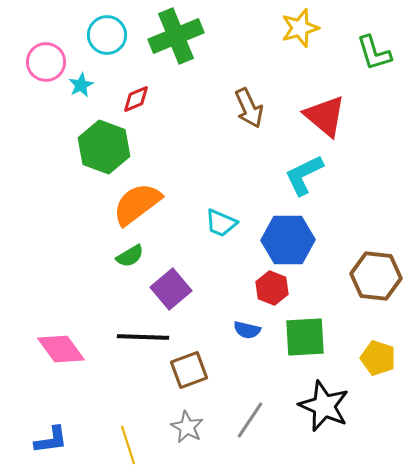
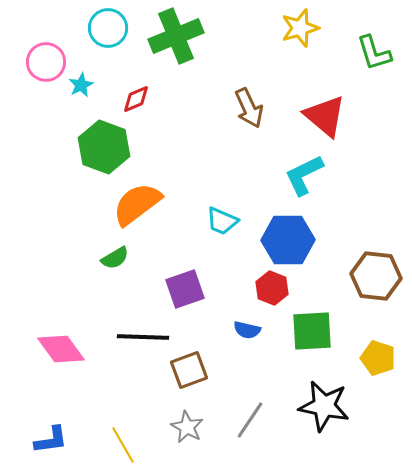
cyan circle: moved 1 px right, 7 px up
cyan trapezoid: moved 1 px right, 2 px up
green semicircle: moved 15 px left, 2 px down
purple square: moved 14 px right; rotated 21 degrees clockwise
green square: moved 7 px right, 6 px up
black star: rotated 12 degrees counterclockwise
yellow line: moved 5 px left; rotated 12 degrees counterclockwise
